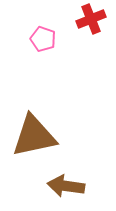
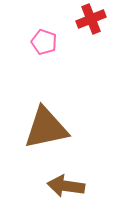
pink pentagon: moved 1 px right, 3 px down
brown triangle: moved 12 px right, 8 px up
